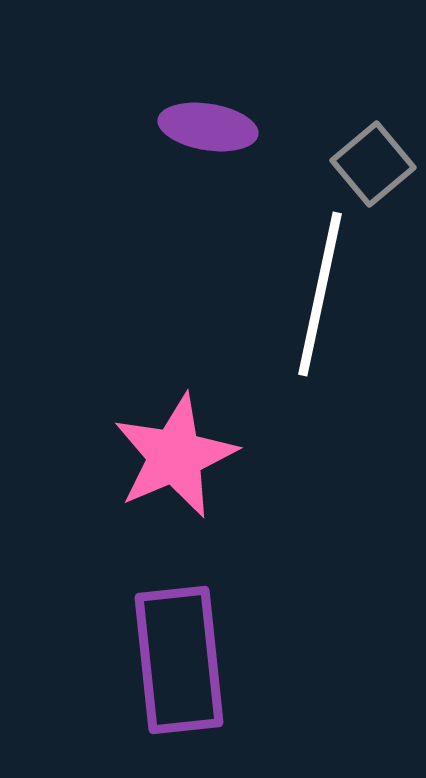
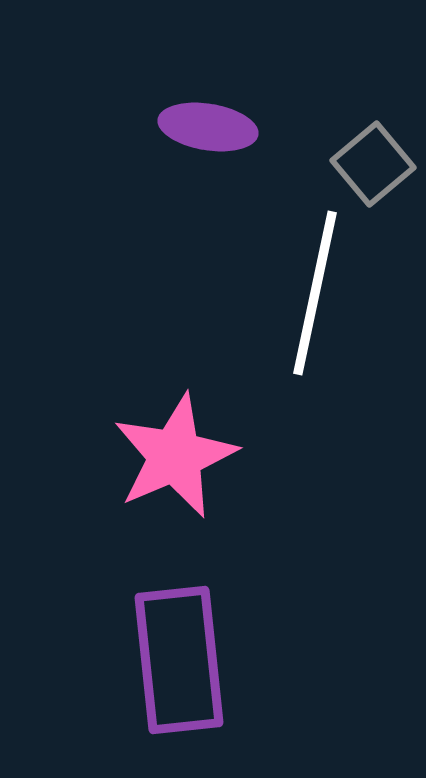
white line: moved 5 px left, 1 px up
